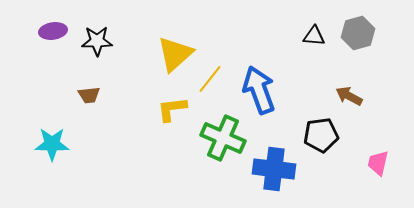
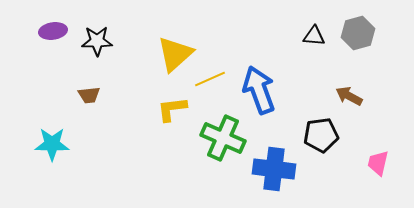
yellow line: rotated 28 degrees clockwise
